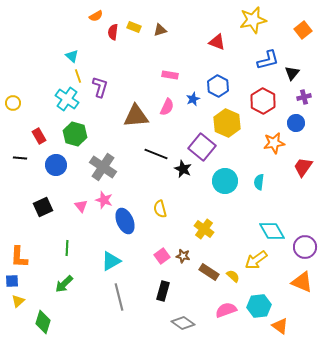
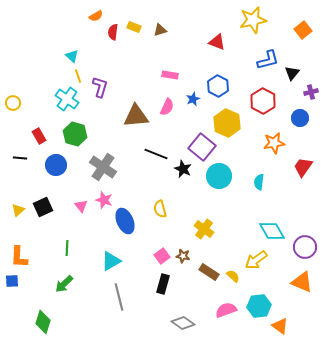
purple cross at (304, 97): moved 7 px right, 5 px up
blue circle at (296, 123): moved 4 px right, 5 px up
cyan circle at (225, 181): moved 6 px left, 5 px up
black rectangle at (163, 291): moved 7 px up
yellow triangle at (18, 301): moved 91 px up
